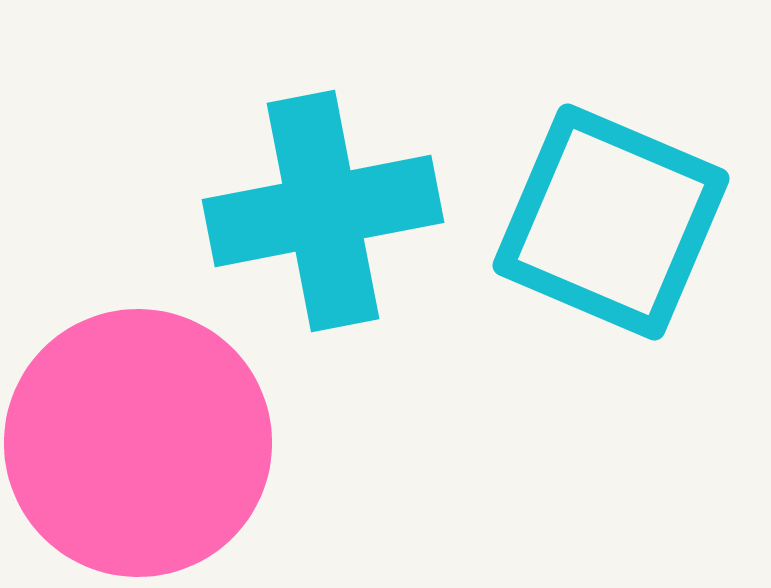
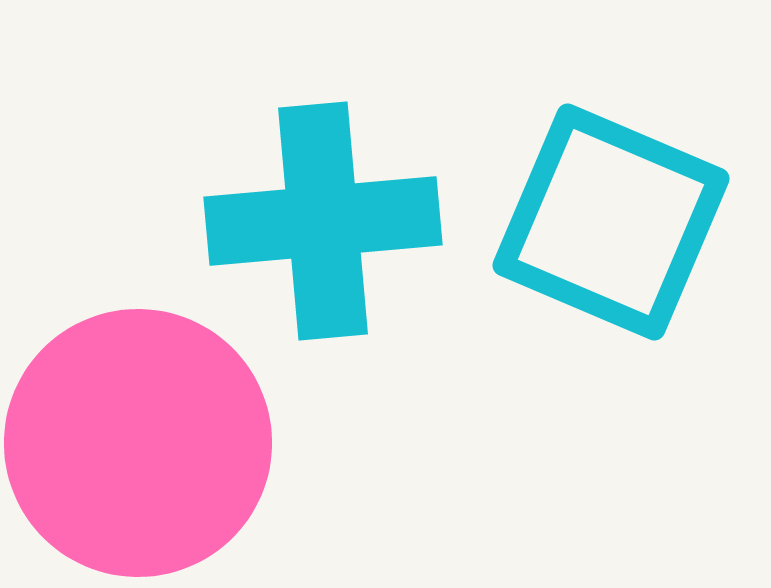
cyan cross: moved 10 px down; rotated 6 degrees clockwise
